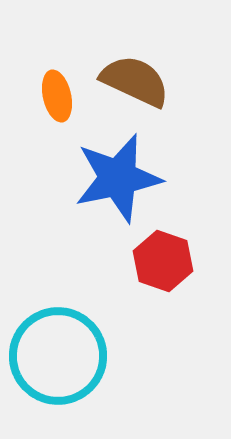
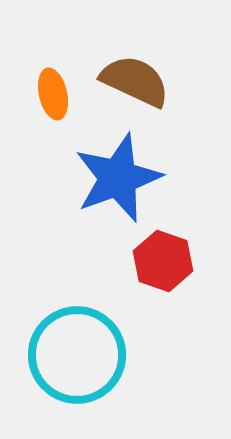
orange ellipse: moved 4 px left, 2 px up
blue star: rotated 8 degrees counterclockwise
cyan circle: moved 19 px right, 1 px up
